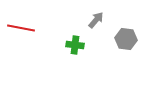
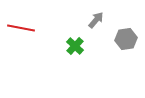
gray hexagon: rotated 15 degrees counterclockwise
green cross: moved 1 px down; rotated 36 degrees clockwise
